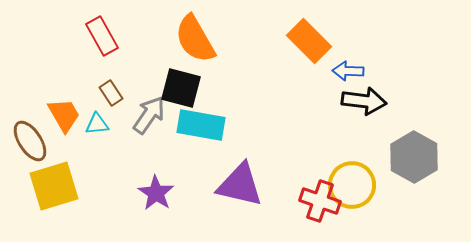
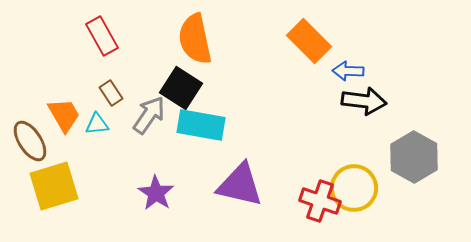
orange semicircle: rotated 18 degrees clockwise
black square: rotated 18 degrees clockwise
yellow circle: moved 2 px right, 3 px down
